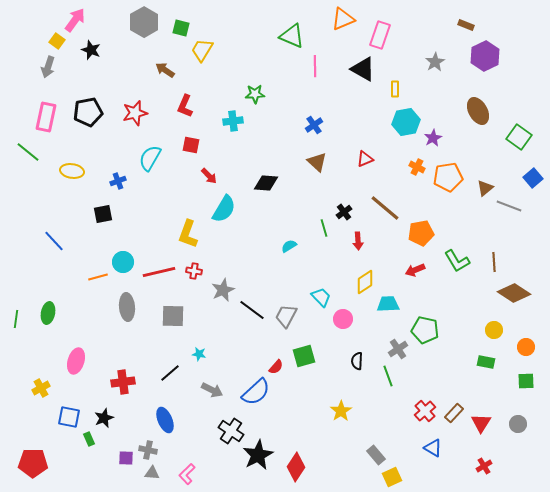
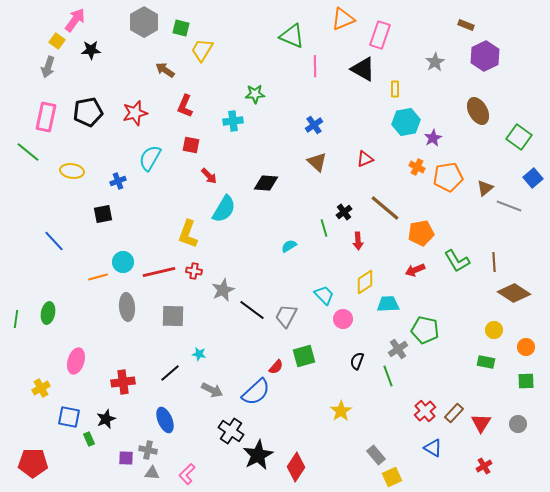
black star at (91, 50): rotated 24 degrees counterclockwise
cyan trapezoid at (321, 297): moved 3 px right, 2 px up
black semicircle at (357, 361): rotated 18 degrees clockwise
black star at (104, 418): moved 2 px right, 1 px down
